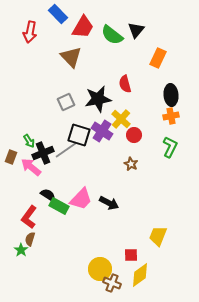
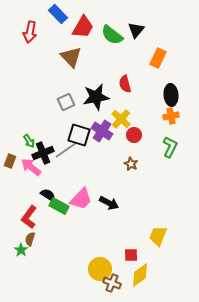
black star: moved 2 px left, 2 px up
brown rectangle: moved 1 px left, 4 px down
